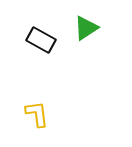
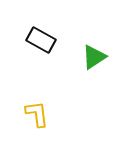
green triangle: moved 8 px right, 29 px down
